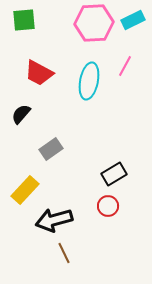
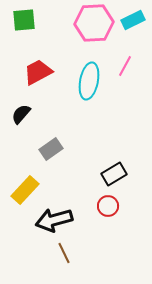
red trapezoid: moved 1 px left, 1 px up; rotated 124 degrees clockwise
